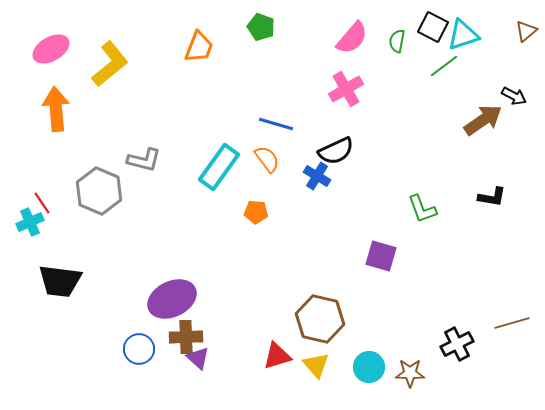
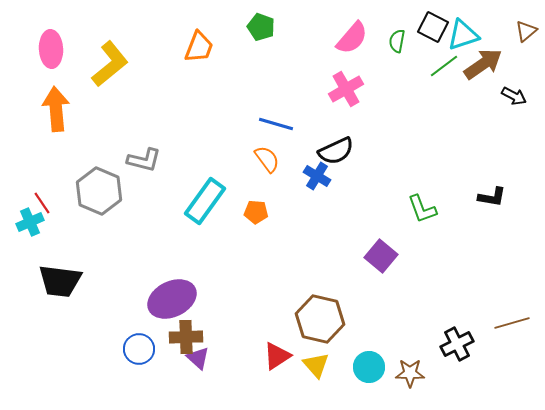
pink ellipse: rotated 63 degrees counterclockwise
brown arrow: moved 56 px up
cyan rectangle: moved 14 px left, 34 px down
purple square: rotated 24 degrees clockwise
red triangle: rotated 16 degrees counterclockwise
